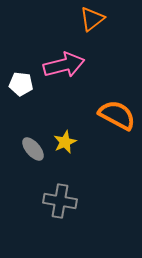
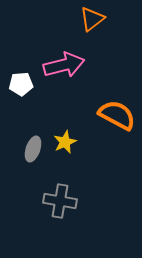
white pentagon: rotated 10 degrees counterclockwise
gray ellipse: rotated 60 degrees clockwise
